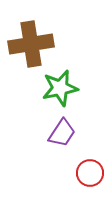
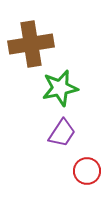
red circle: moved 3 px left, 2 px up
